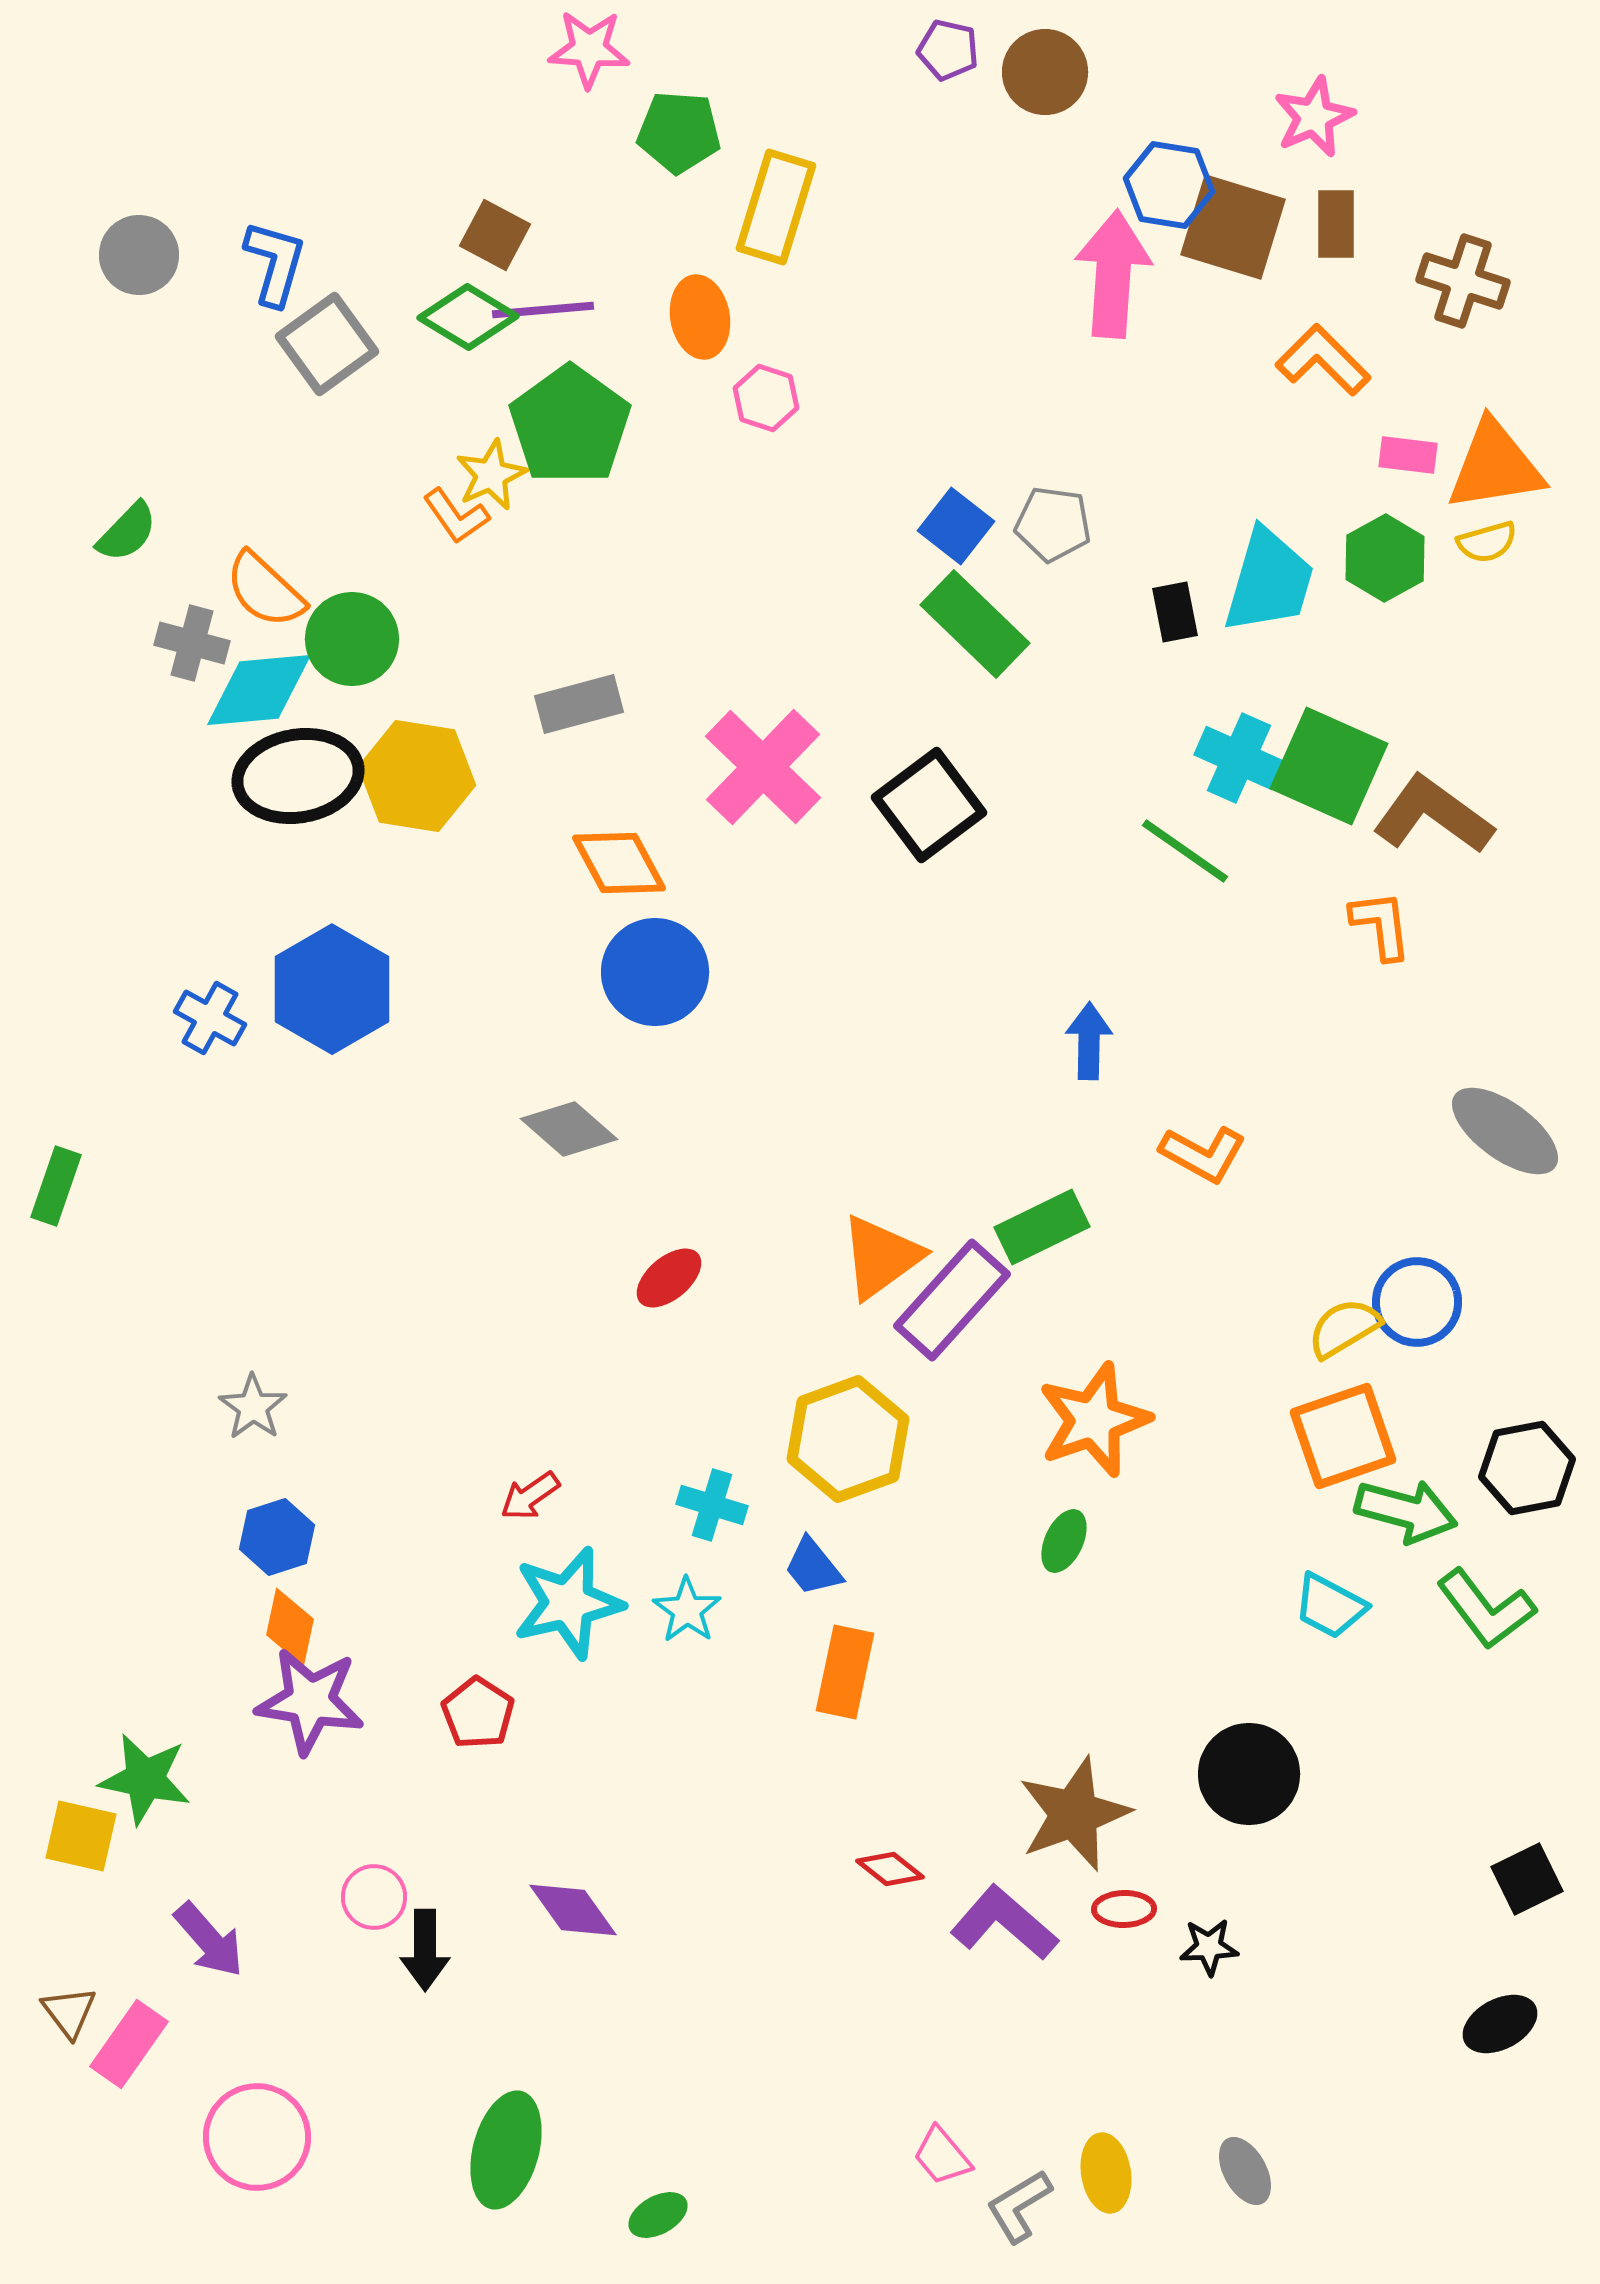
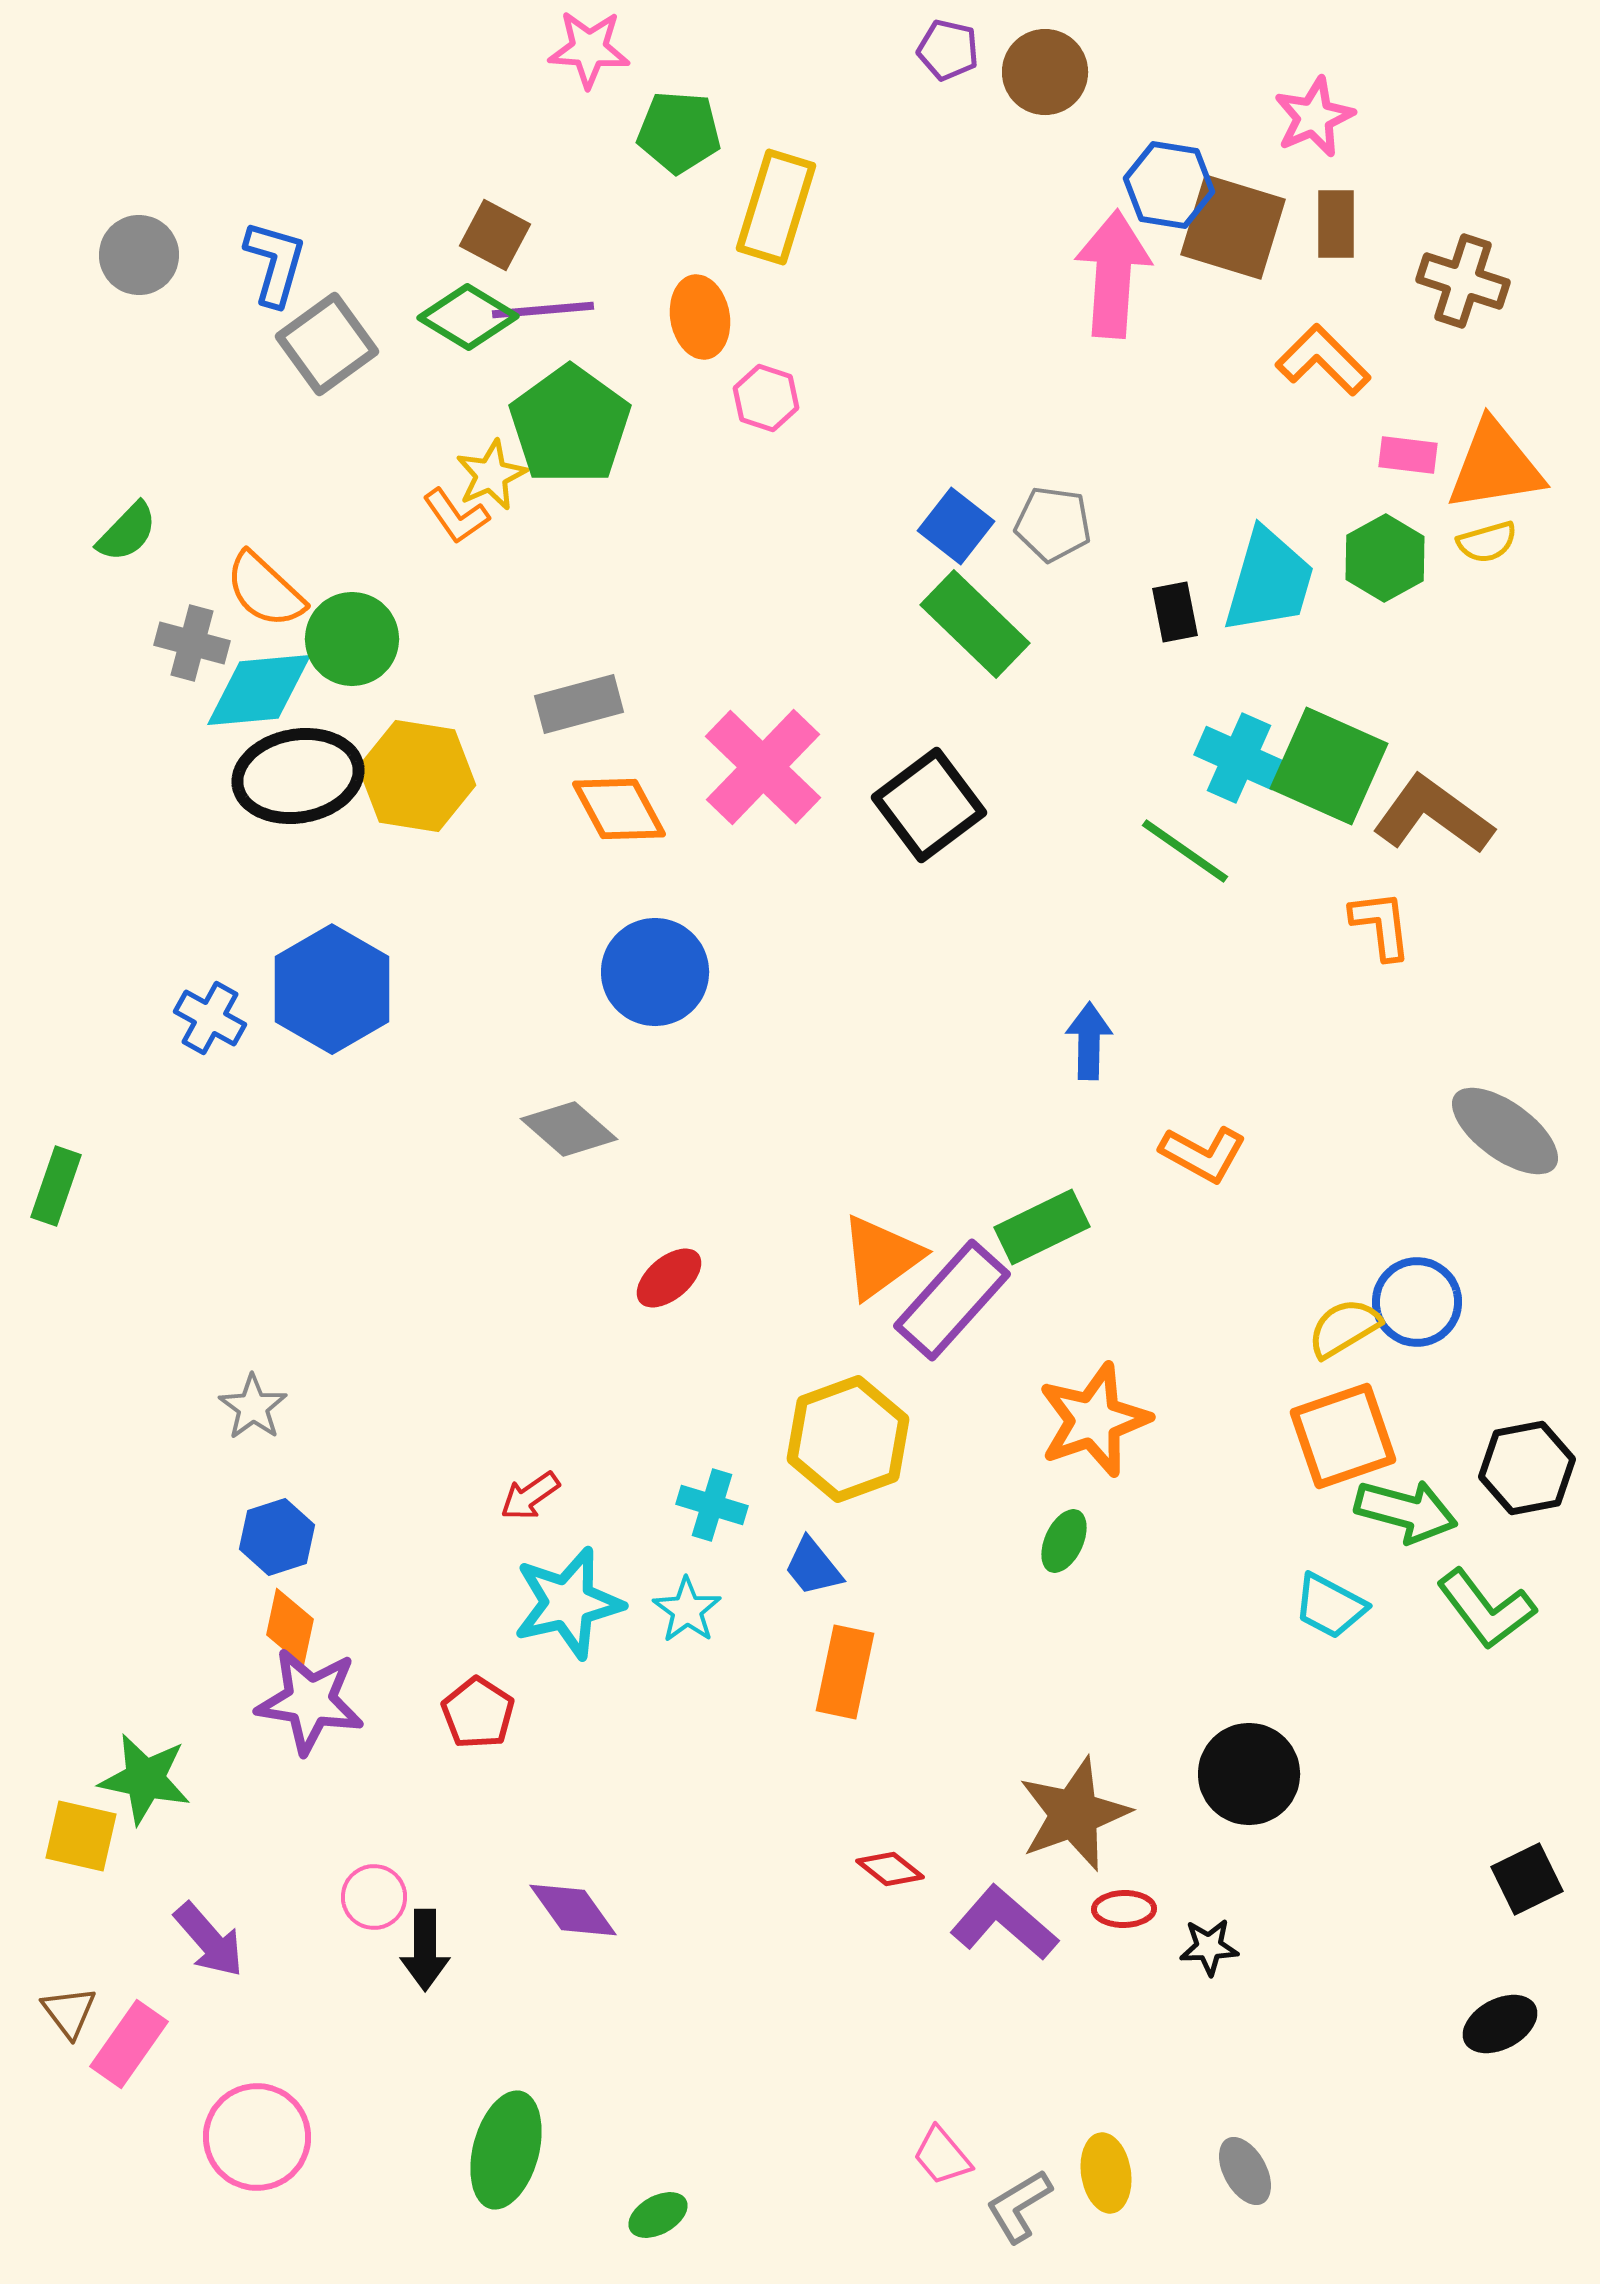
orange diamond at (619, 863): moved 54 px up
